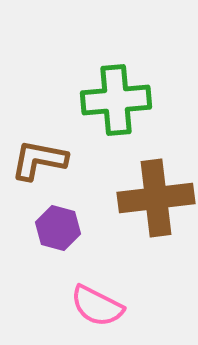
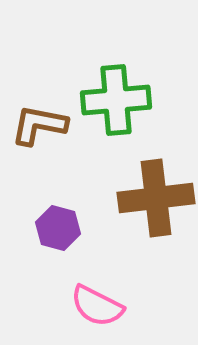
brown L-shape: moved 35 px up
